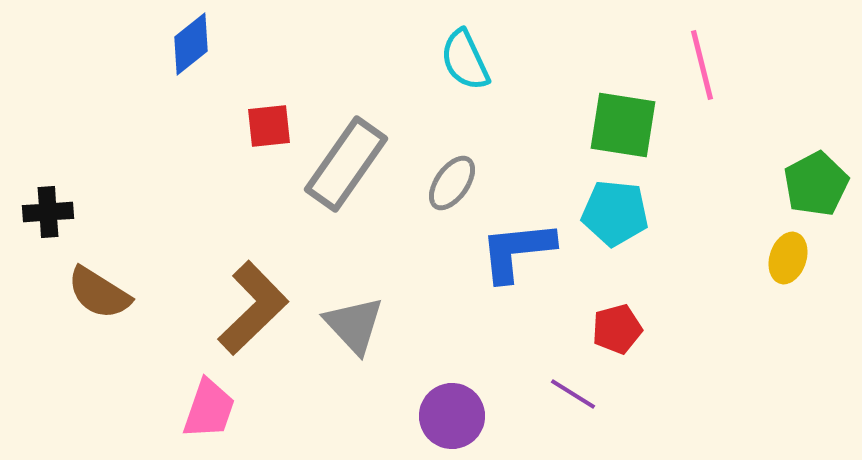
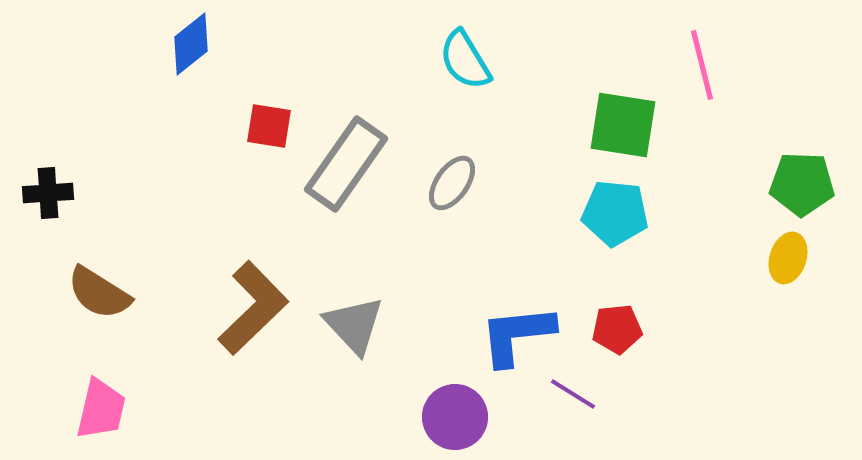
cyan semicircle: rotated 6 degrees counterclockwise
red square: rotated 15 degrees clockwise
green pentagon: moved 14 px left; rotated 30 degrees clockwise
black cross: moved 19 px up
blue L-shape: moved 84 px down
red pentagon: rotated 9 degrees clockwise
pink trapezoid: moved 108 px left; rotated 6 degrees counterclockwise
purple circle: moved 3 px right, 1 px down
